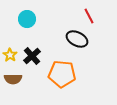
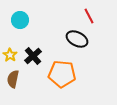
cyan circle: moved 7 px left, 1 px down
black cross: moved 1 px right
brown semicircle: rotated 102 degrees clockwise
